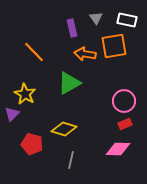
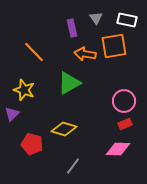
yellow star: moved 1 px left, 4 px up; rotated 10 degrees counterclockwise
gray line: moved 2 px right, 6 px down; rotated 24 degrees clockwise
